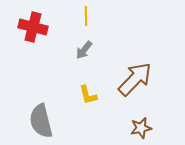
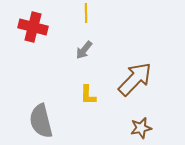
yellow line: moved 3 px up
yellow L-shape: rotated 15 degrees clockwise
